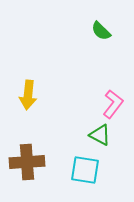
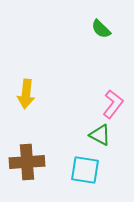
green semicircle: moved 2 px up
yellow arrow: moved 2 px left, 1 px up
